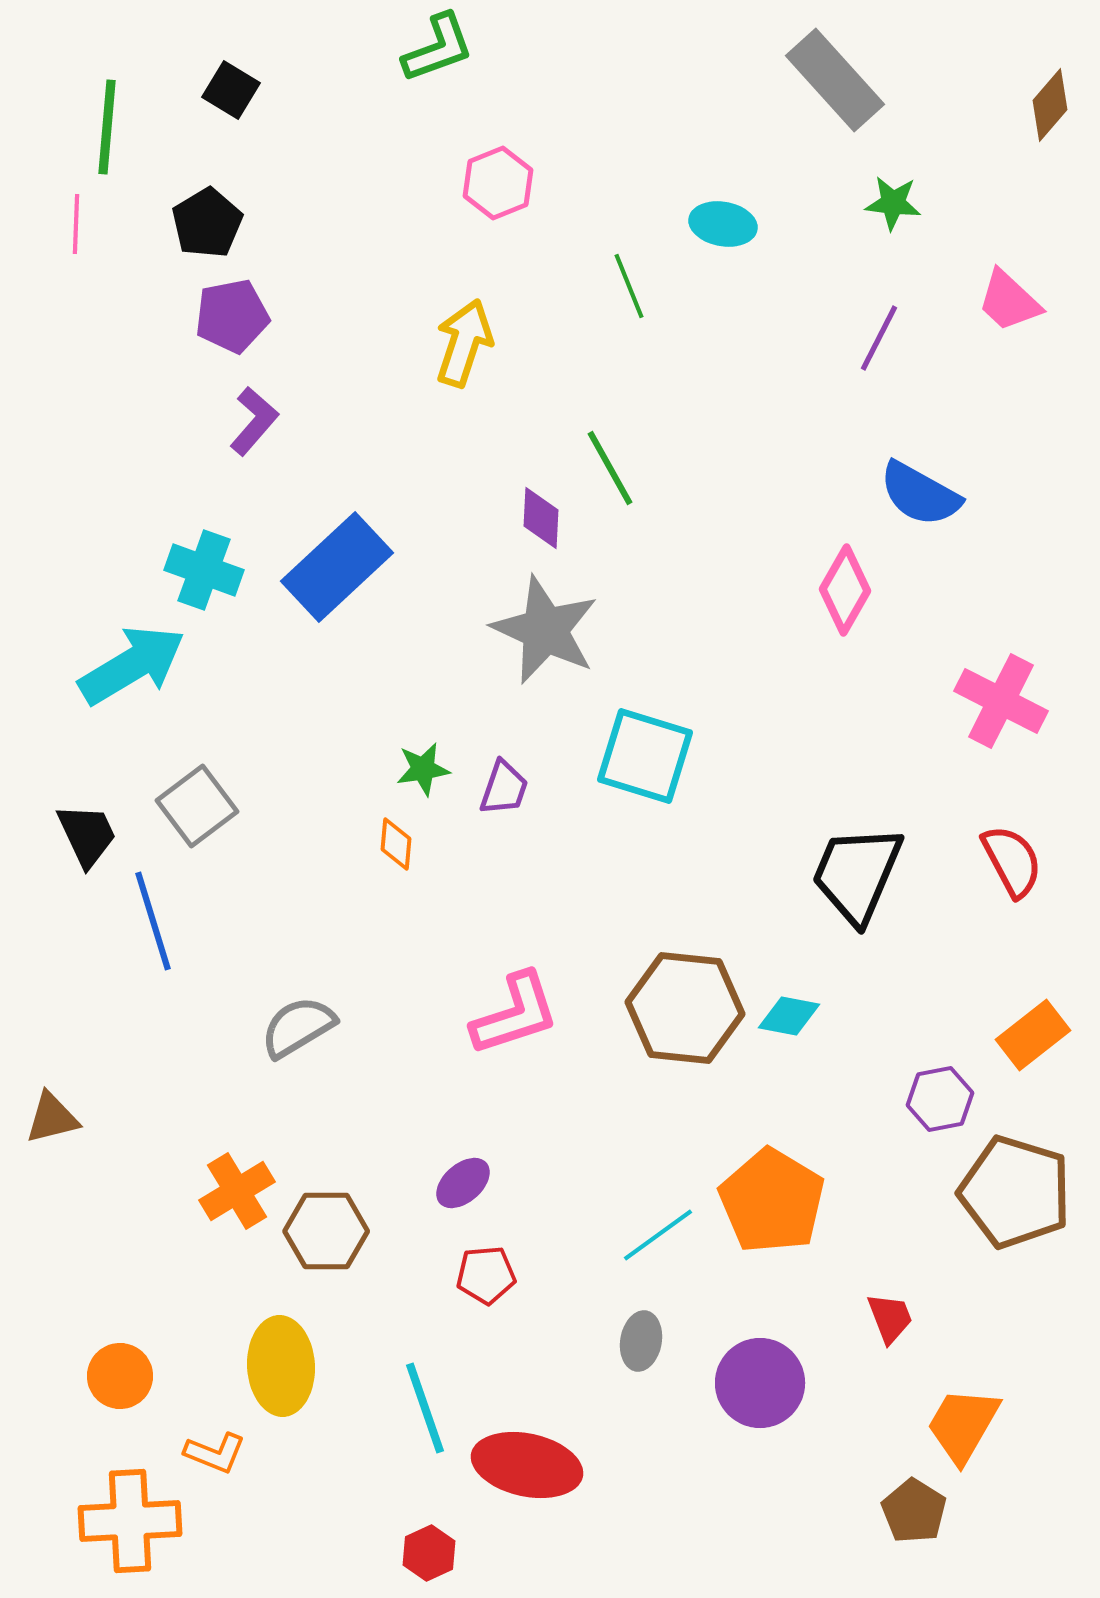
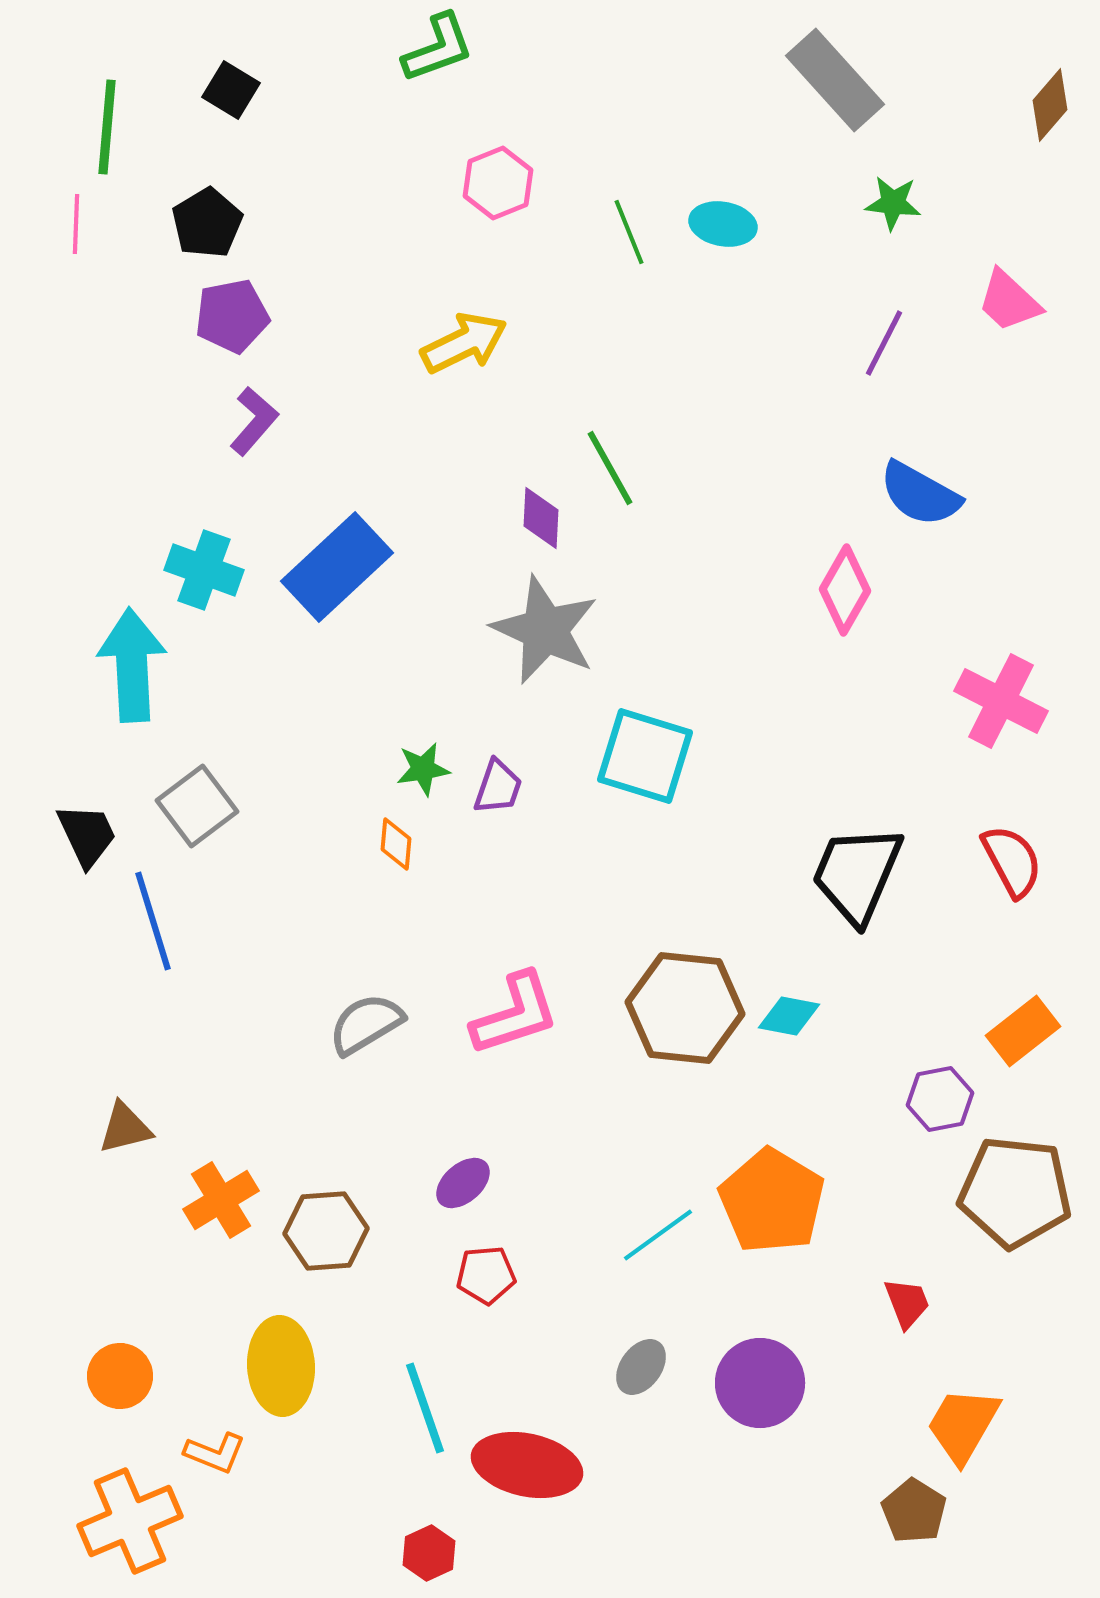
green line at (629, 286): moved 54 px up
purple line at (879, 338): moved 5 px right, 5 px down
yellow arrow at (464, 343): rotated 46 degrees clockwise
cyan arrow at (132, 665): rotated 62 degrees counterclockwise
purple trapezoid at (504, 788): moved 6 px left, 1 px up
gray semicircle at (298, 1027): moved 68 px right, 3 px up
orange rectangle at (1033, 1035): moved 10 px left, 4 px up
brown triangle at (52, 1118): moved 73 px right, 10 px down
orange cross at (237, 1191): moved 16 px left, 9 px down
brown pentagon at (1015, 1192): rotated 11 degrees counterclockwise
brown hexagon at (326, 1231): rotated 4 degrees counterclockwise
red trapezoid at (890, 1318): moved 17 px right, 15 px up
gray ellipse at (641, 1341): moved 26 px down; rotated 26 degrees clockwise
orange cross at (130, 1521): rotated 20 degrees counterclockwise
